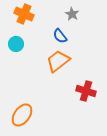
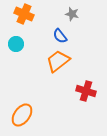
gray star: rotated 16 degrees counterclockwise
